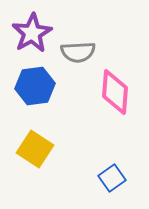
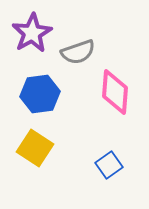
gray semicircle: rotated 16 degrees counterclockwise
blue hexagon: moved 5 px right, 8 px down
yellow square: moved 1 px up
blue square: moved 3 px left, 13 px up
